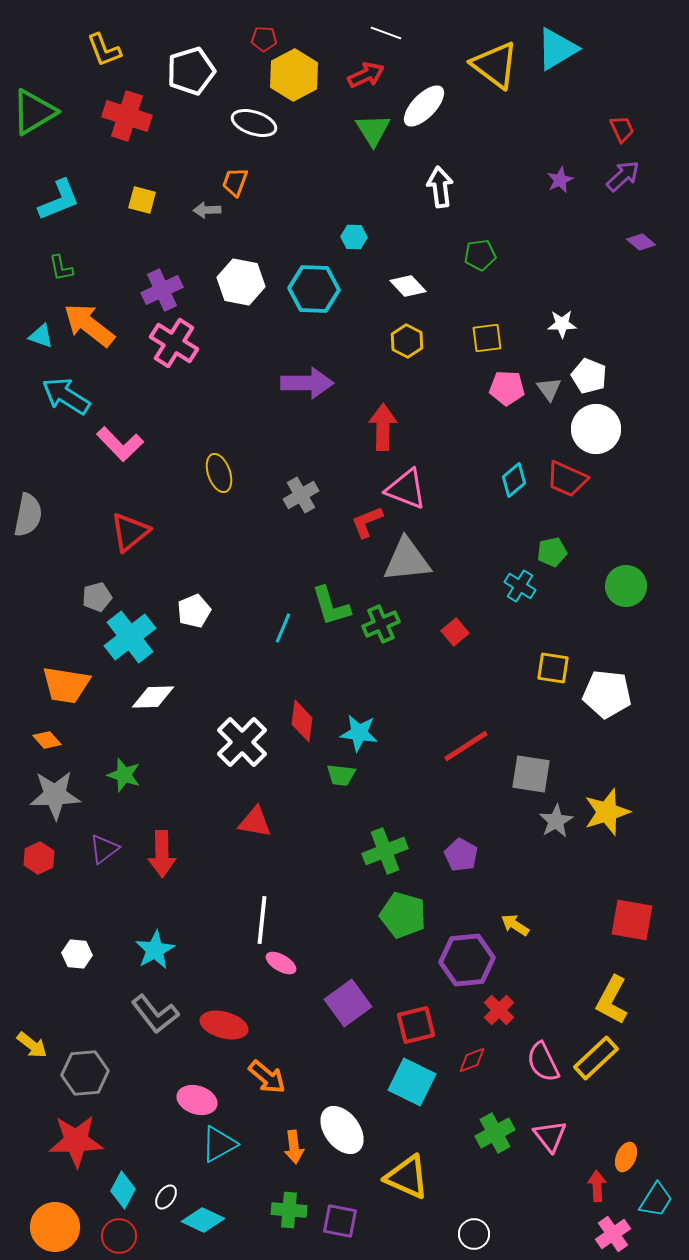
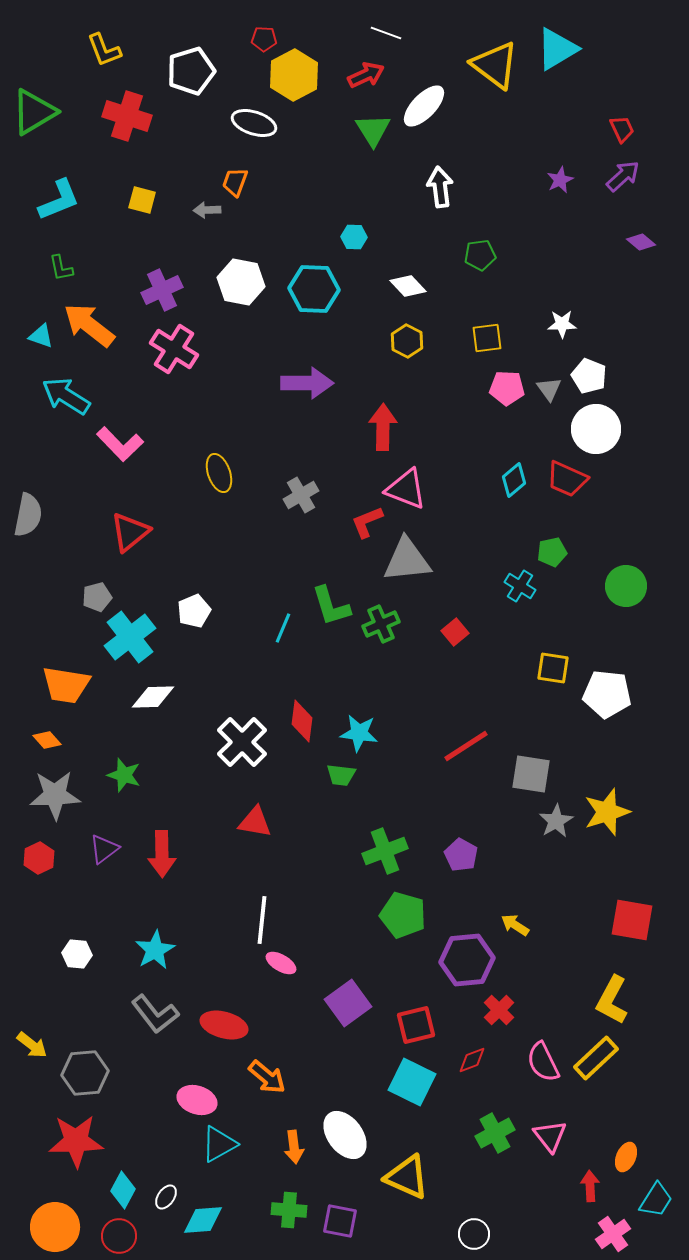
pink cross at (174, 343): moved 6 px down
white ellipse at (342, 1130): moved 3 px right, 5 px down
red arrow at (597, 1186): moved 7 px left
cyan diamond at (203, 1220): rotated 30 degrees counterclockwise
